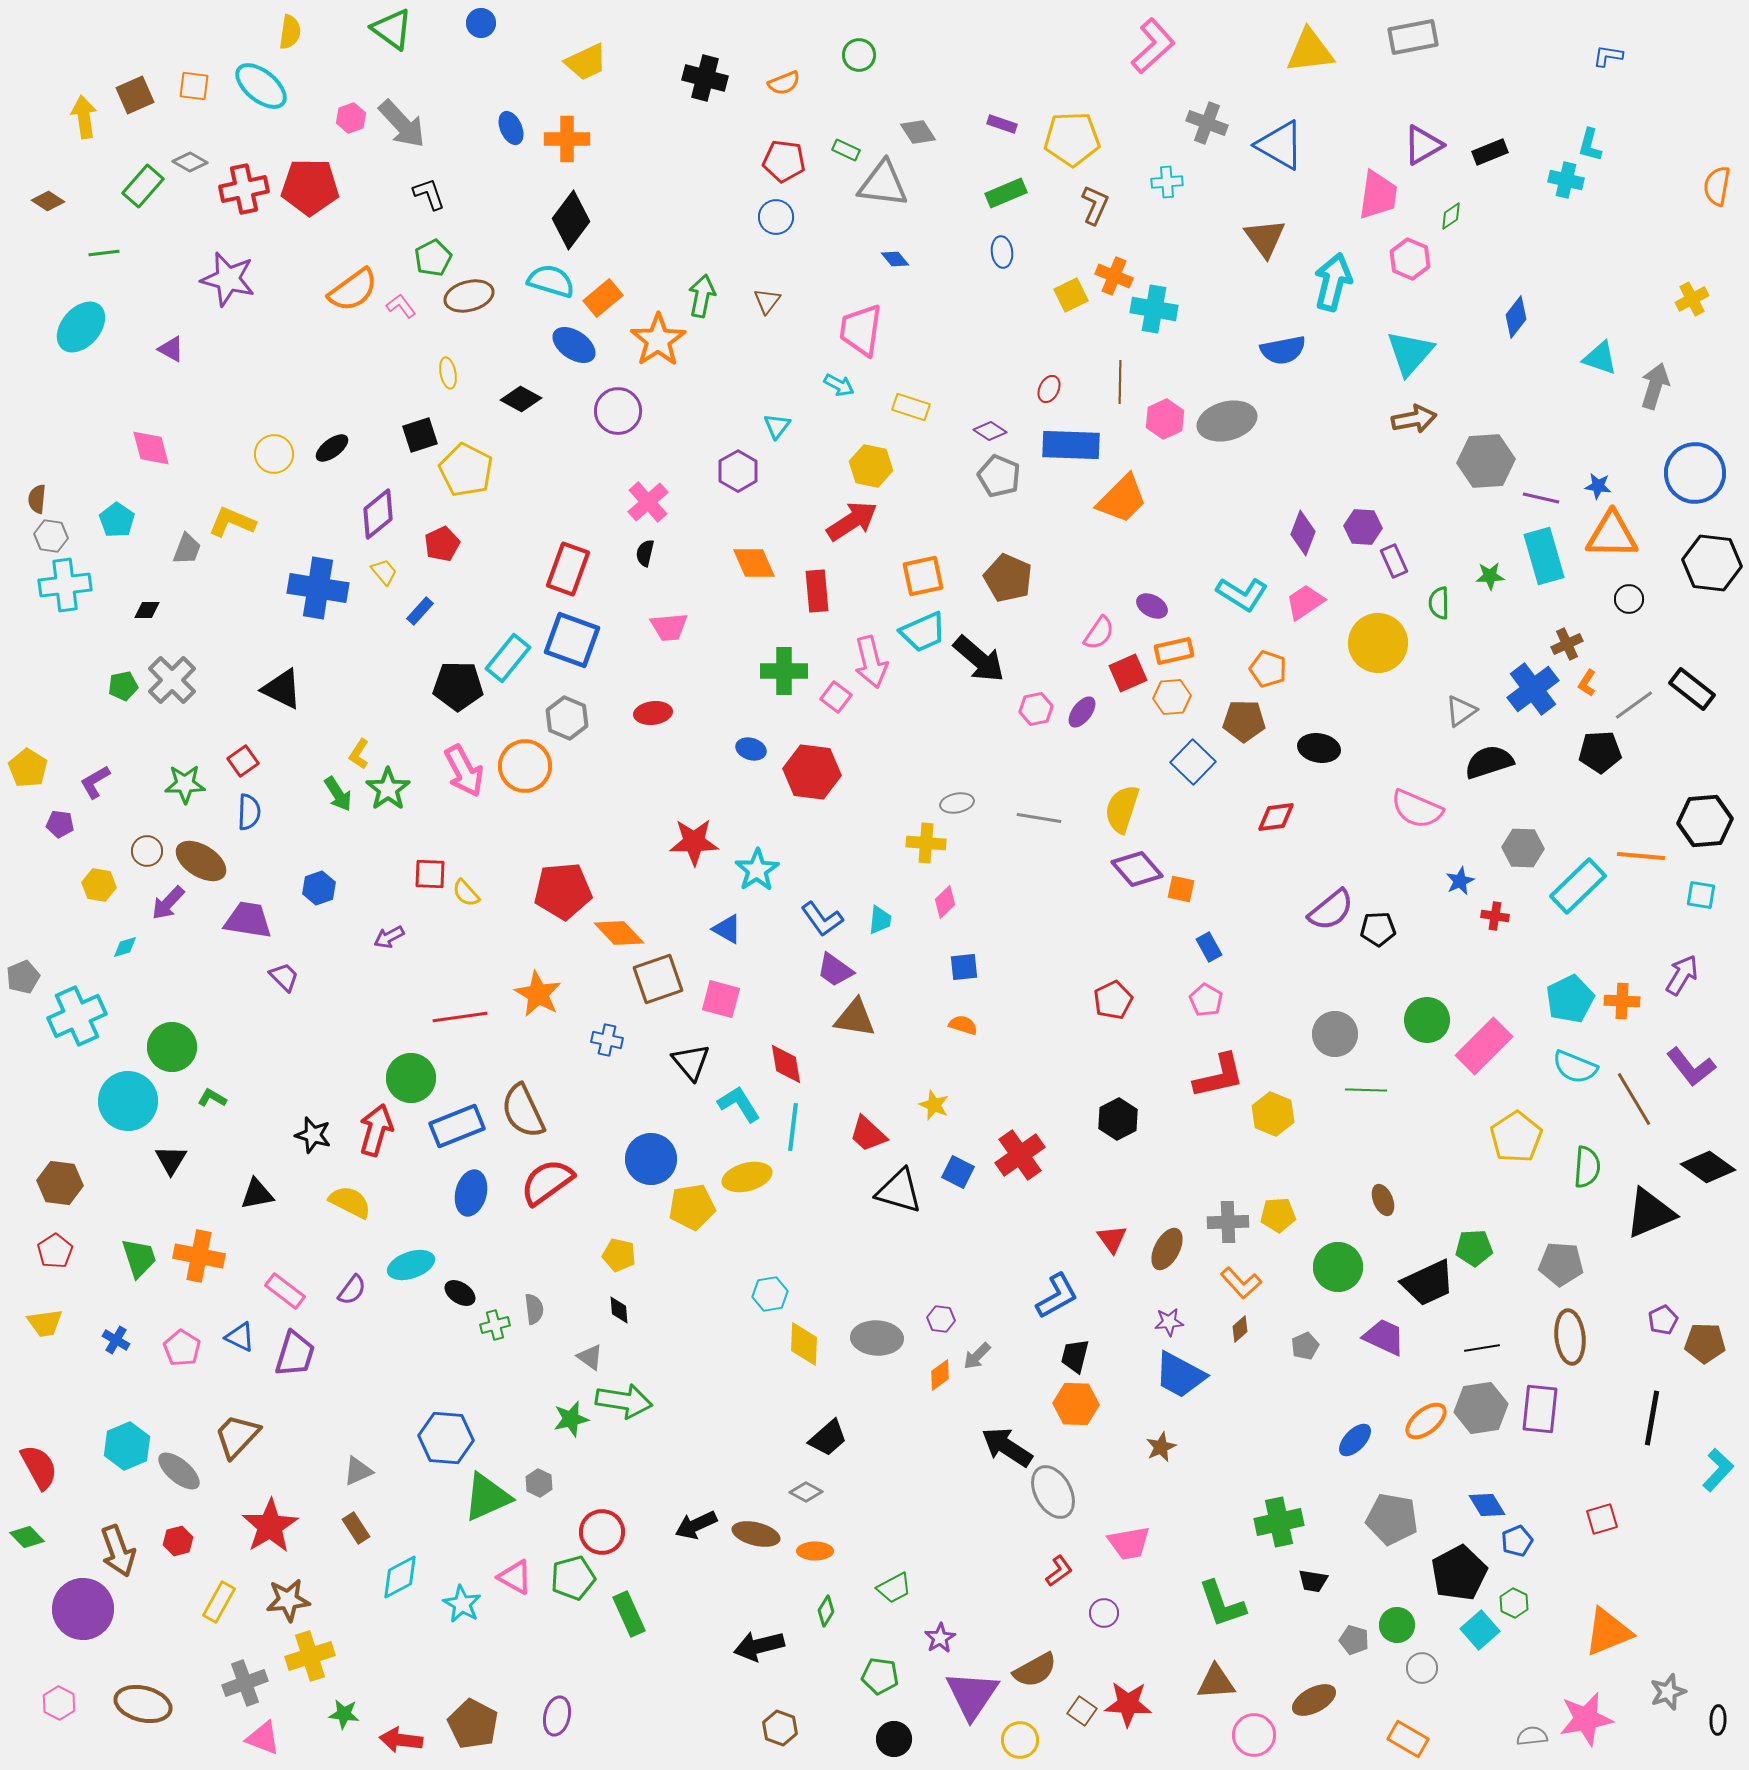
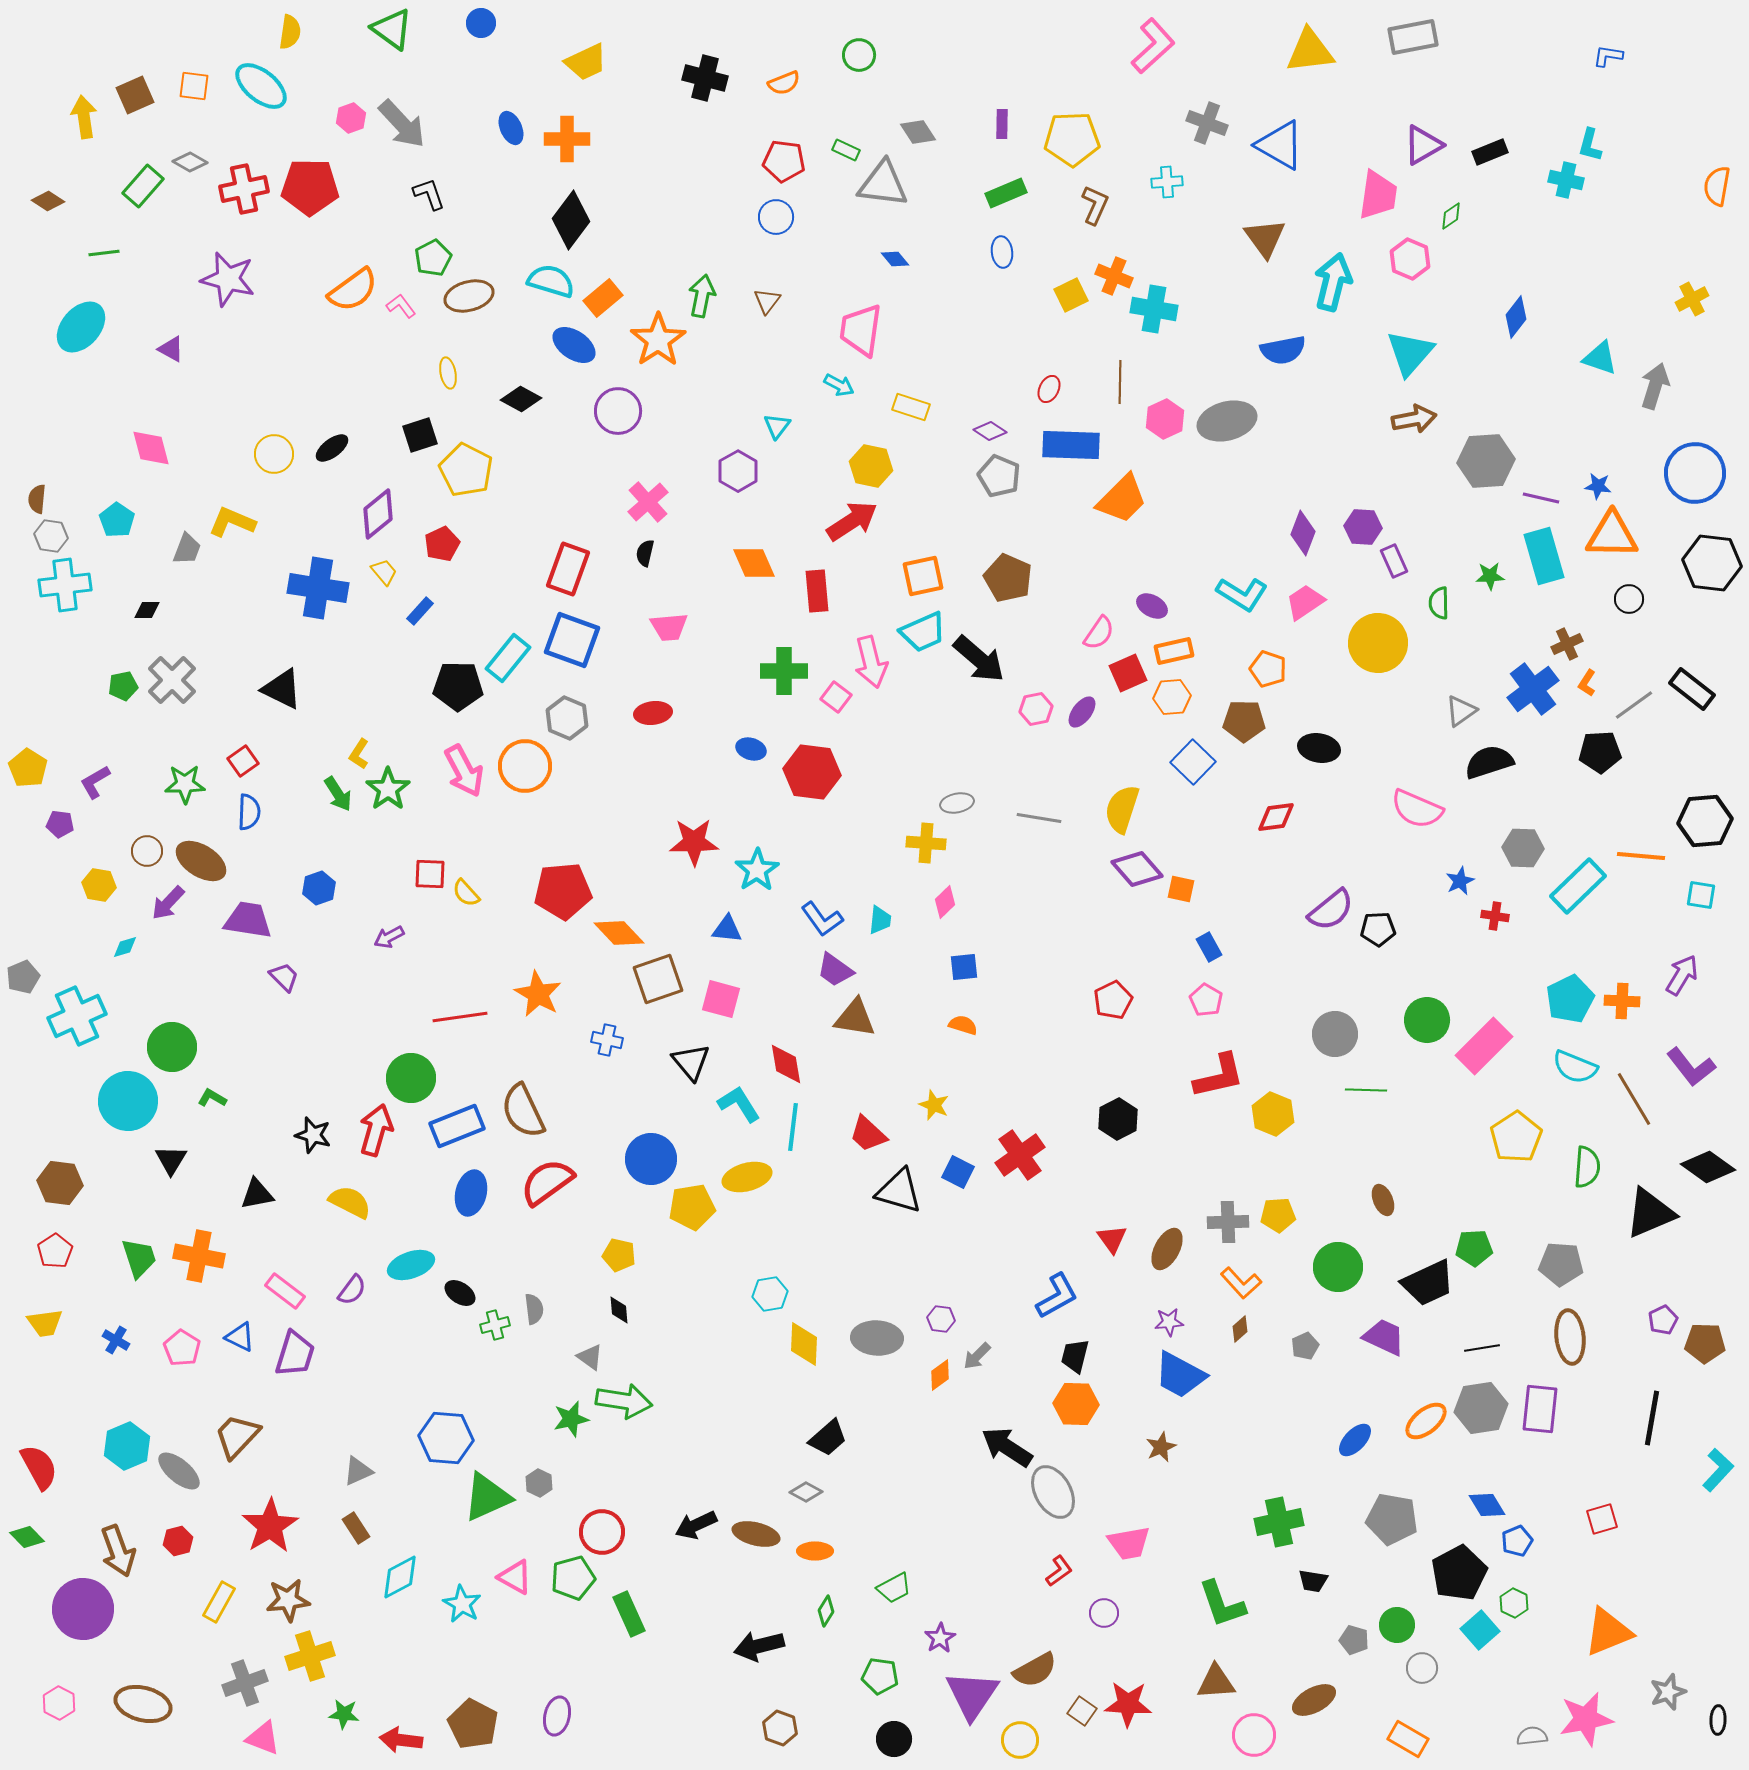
purple rectangle at (1002, 124): rotated 72 degrees clockwise
blue triangle at (727, 929): rotated 24 degrees counterclockwise
